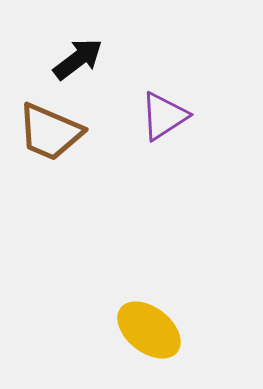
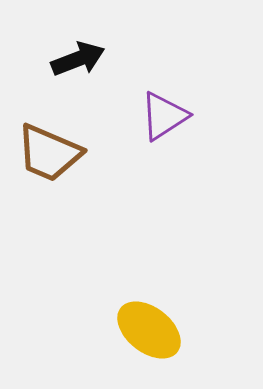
black arrow: rotated 16 degrees clockwise
brown trapezoid: moved 1 px left, 21 px down
